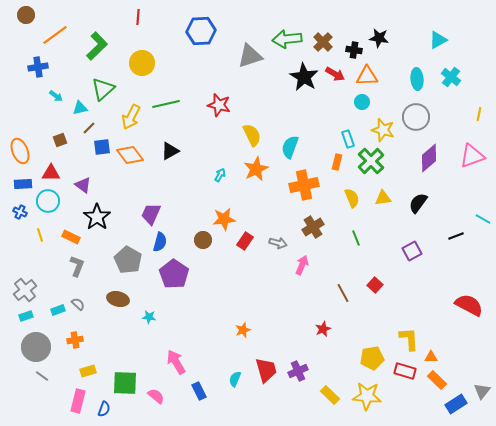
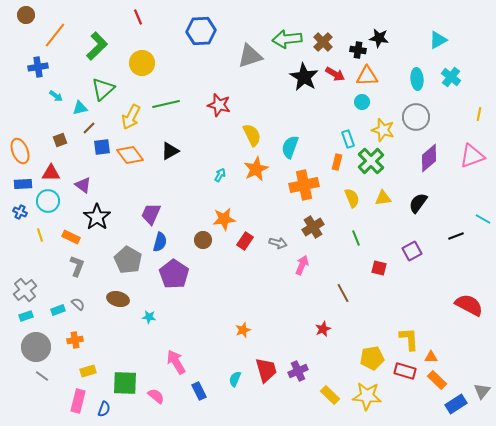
red line at (138, 17): rotated 28 degrees counterclockwise
orange line at (55, 35): rotated 16 degrees counterclockwise
black cross at (354, 50): moved 4 px right
red square at (375, 285): moved 4 px right, 17 px up; rotated 28 degrees counterclockwise
